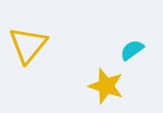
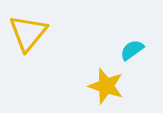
yellow triangle: moved 12 px up
